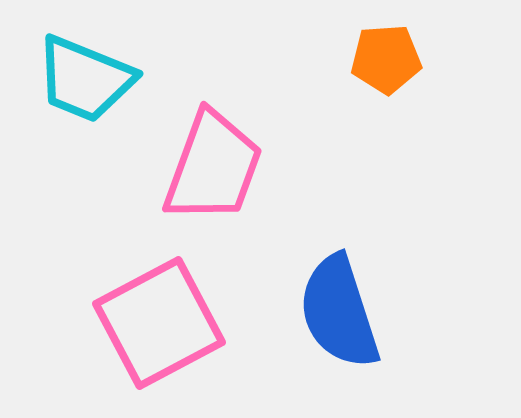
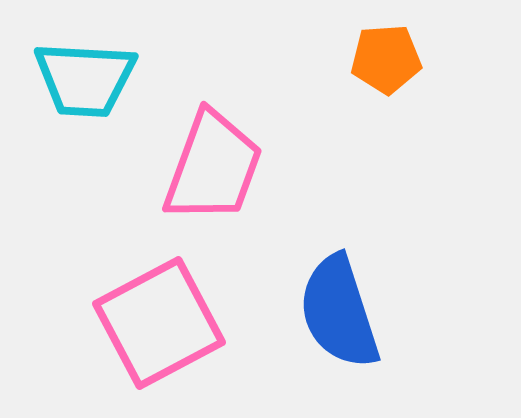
cyan trapezoid: rotated 19 degrees counterclockwise
